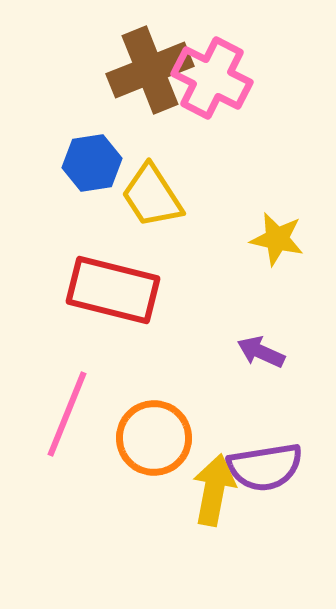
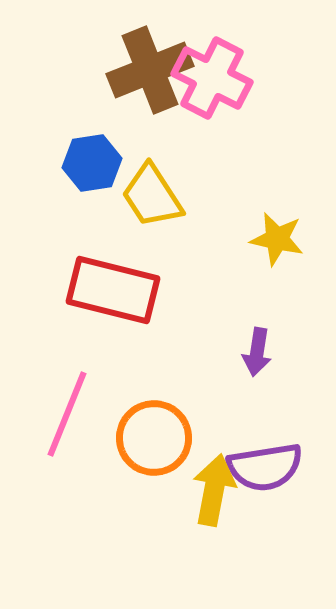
purple arrow: moved 4 px left; rotated 105 degrees counterclockwise
